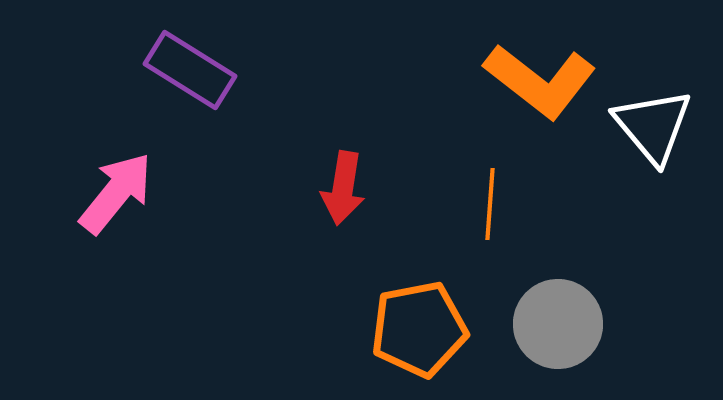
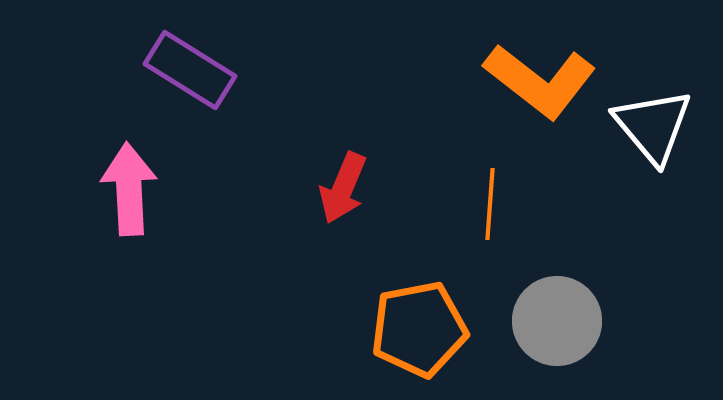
red arrow: rotated 14 degrees clockwise
pink arrow: moved 13 px right, 4 px up; rotated 42 degrees counterclockwise
gray circle: moved 1 px left, 3 px up
